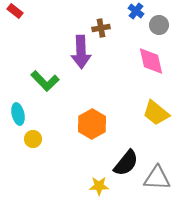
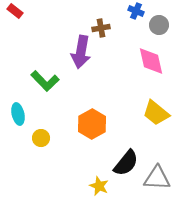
blue cross: rotated 14 degrees counterclockwise
purple arrow: rotated 12 degrees clockwise
yellow circle: moved 8 px right, 1 px up
yellow star: rotated 24 degrees clockwise
